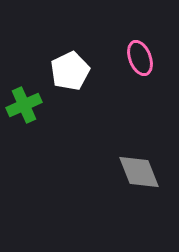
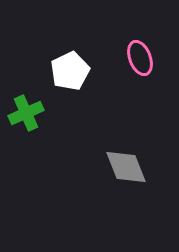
green cross: moved 2 px right, 8 px down
gray diamond: moved 13 px left, 5 px up
